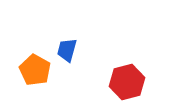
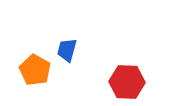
red hexagon: rotated 16 degrees clockwise
